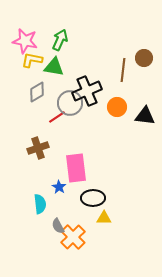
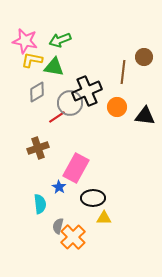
green arrow: rotated 135 degrees counterclockwise
brown circle: moved 1 px up
brown line: moved 2 px down
pink rectangle: rotated 36 degrees clockwise
gray semicircle: rotated 42 degrees clockwise
